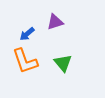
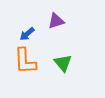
purple triangle: moved 1 px right, 1 px up
orange L-shape: rotated 16 degrees clockwise
